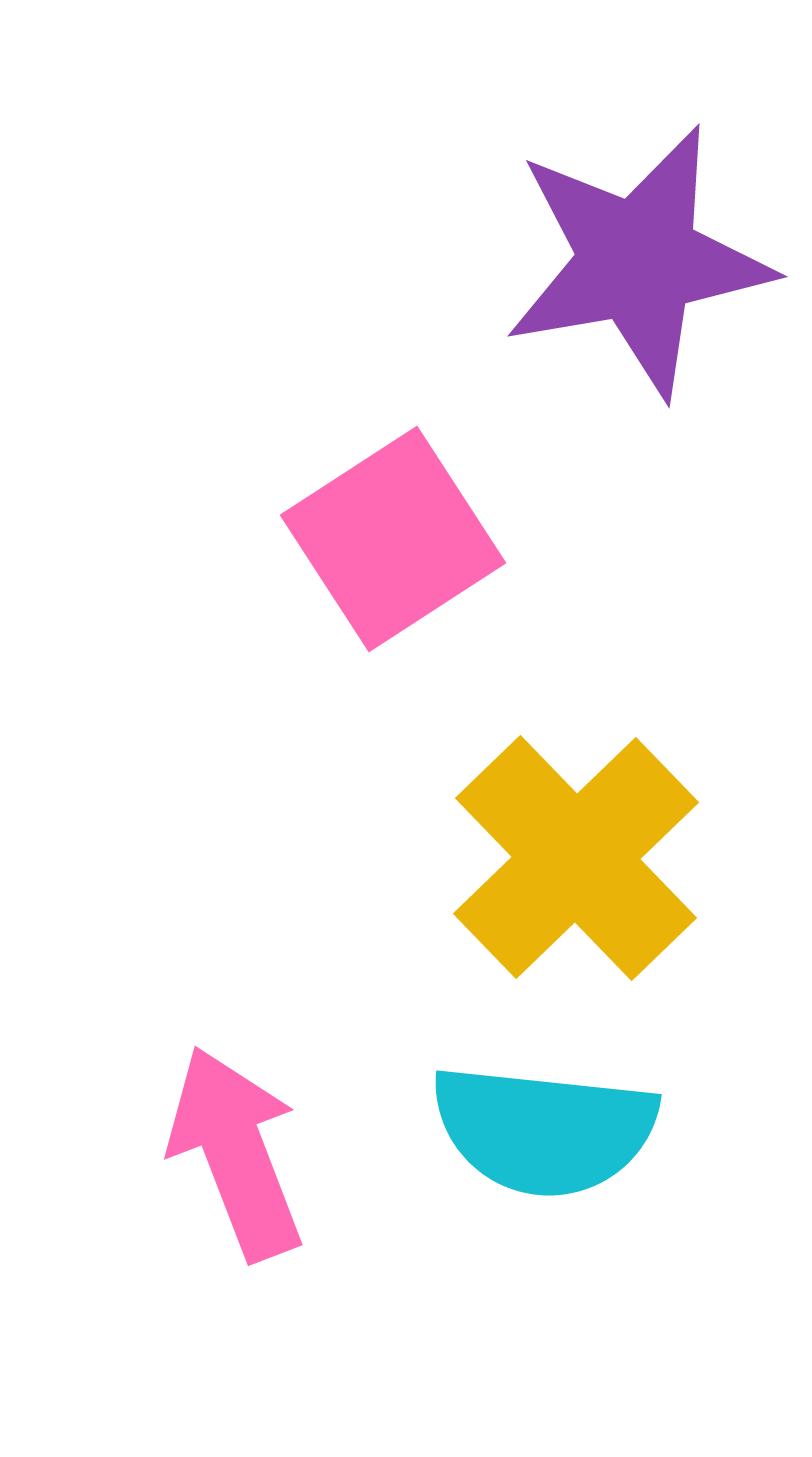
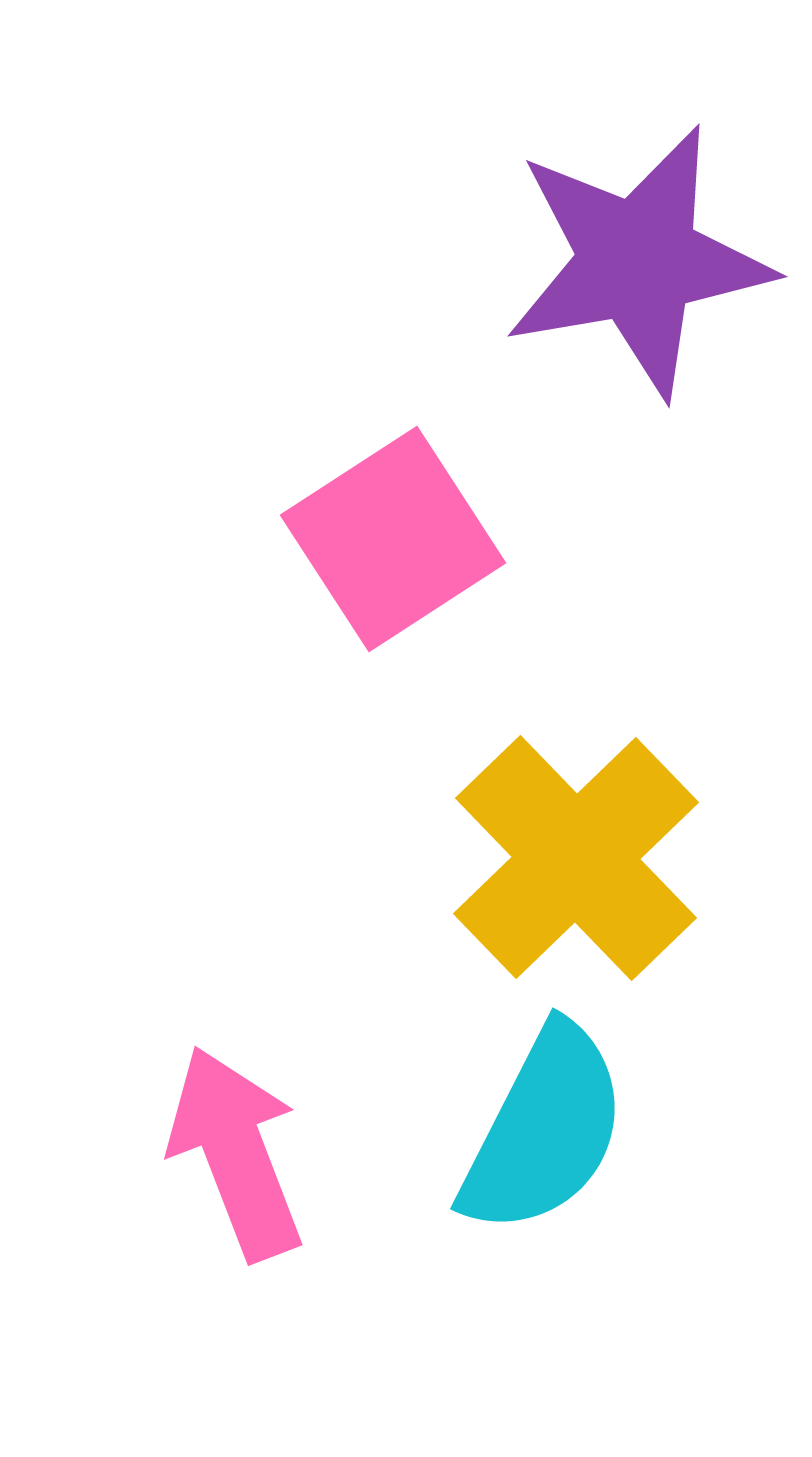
cyan semicircle: rotated 69 degrees counterclockwise
